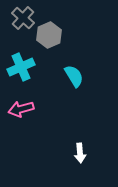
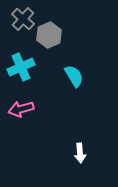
gray cross: moved 1 px down
